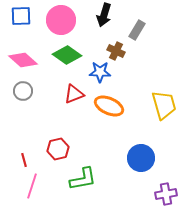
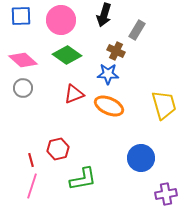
blue star: moved 8 px right, 2 px down
gray circle: moved 3 px up
red line: moved 7 px right
